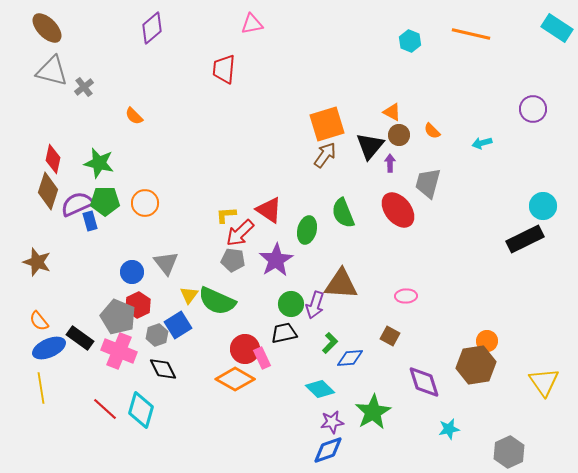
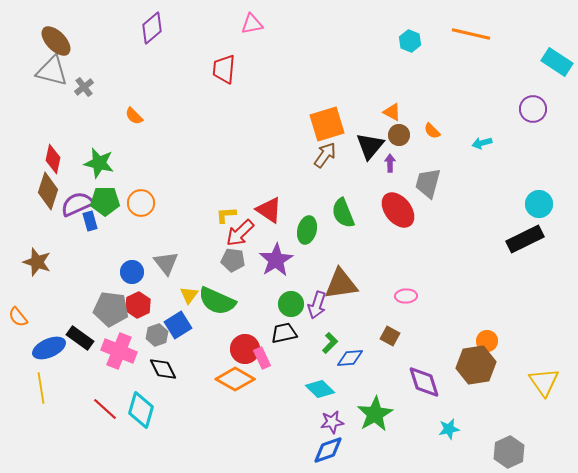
brown ellipse at (47, 28): moved 9 px right, 13 px down
cyan rectangle at (557, 28): moved 34 px down
orange circle at (145, 203): moved 4 px left
cyan circle at (543, 206): moved 4 px left, 2 px up
brown triangle at (341, 284): rotated 12 degrees counterclockwise
purple arrow at (315, 305): moved 2 px right
gray pentagon at (118, 317): moved 7 px left, 8 px up; rotated 16 degrees counterclockwise
orange semicircle at (39, 321): moved 21 px left, 4 px up
green star at (373, 412): moved 2 px right, 2 px down
